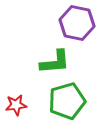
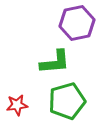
purple hexagon: rotated 24 degrees counterclockwise
red star: moved 1 px right
